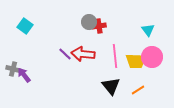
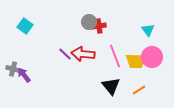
pink line: rotated 15 degrees counterclockwise
orange line: moved 1 px right
